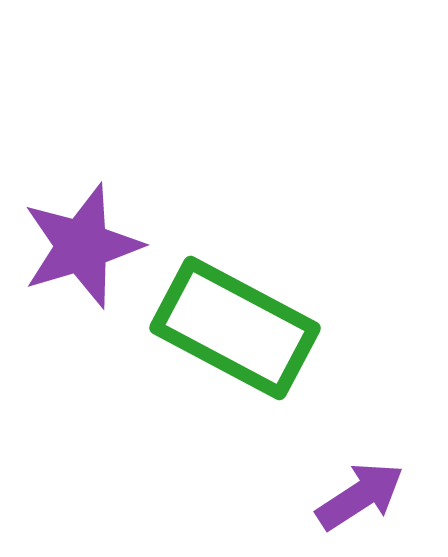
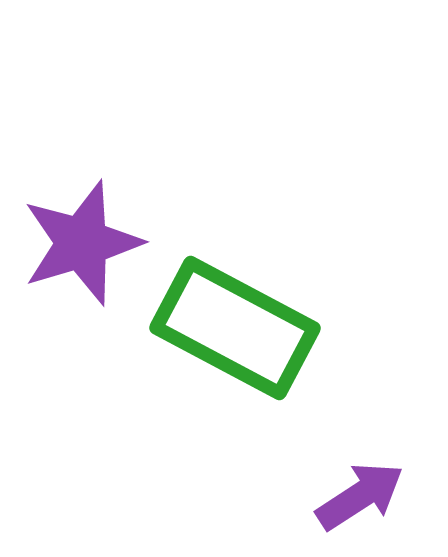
purple star: moved 3 px up
